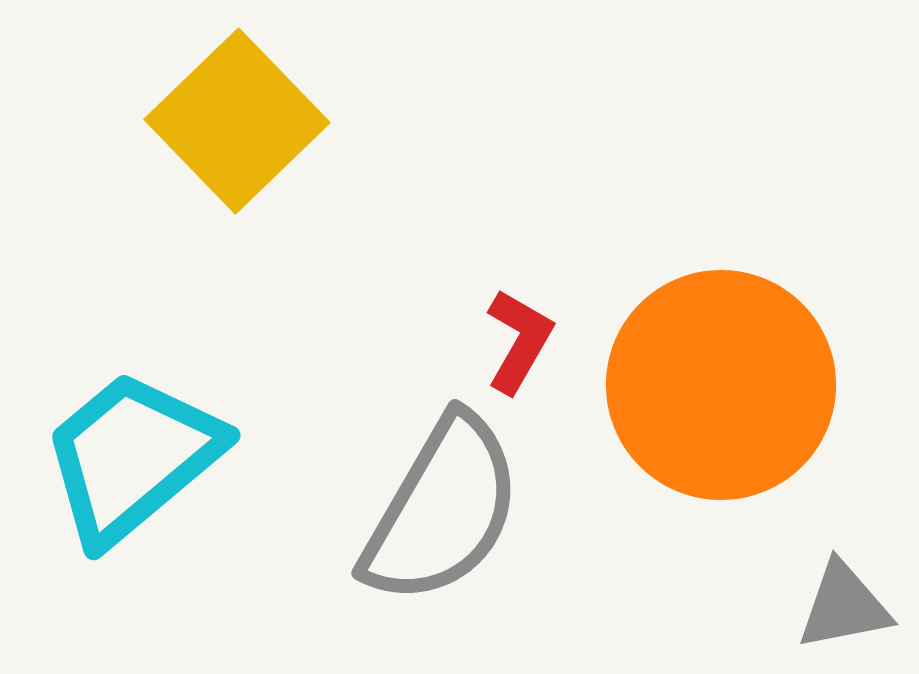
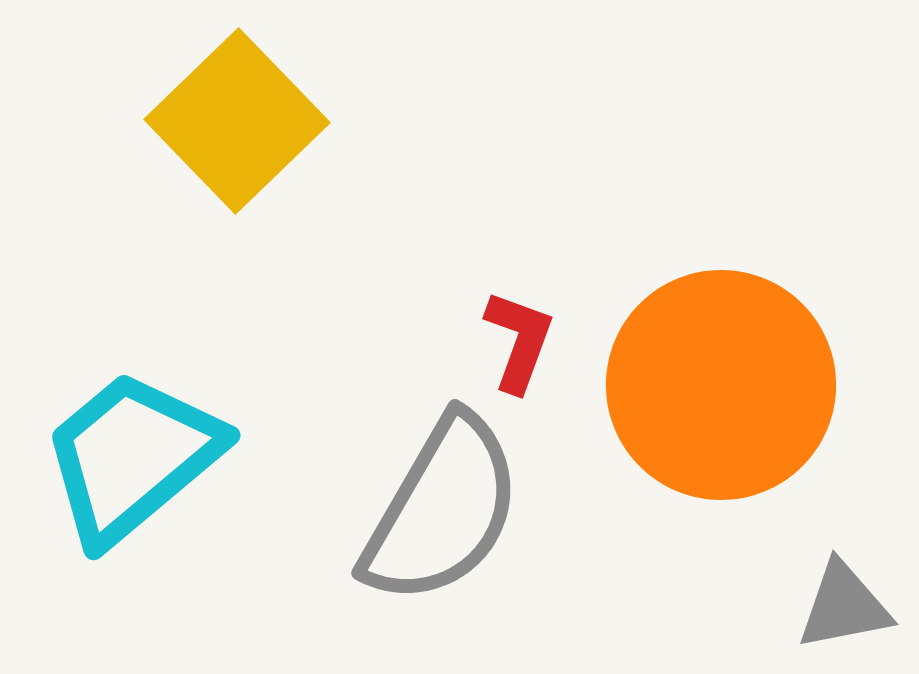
red L-shape: rotated 10 degrees counterclockwise
